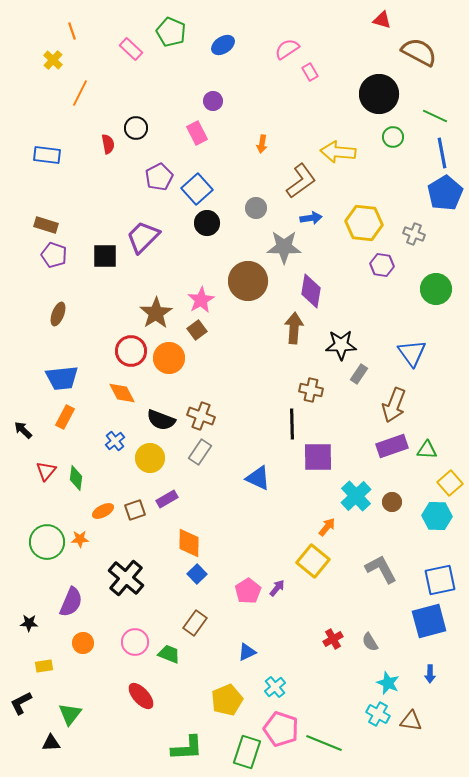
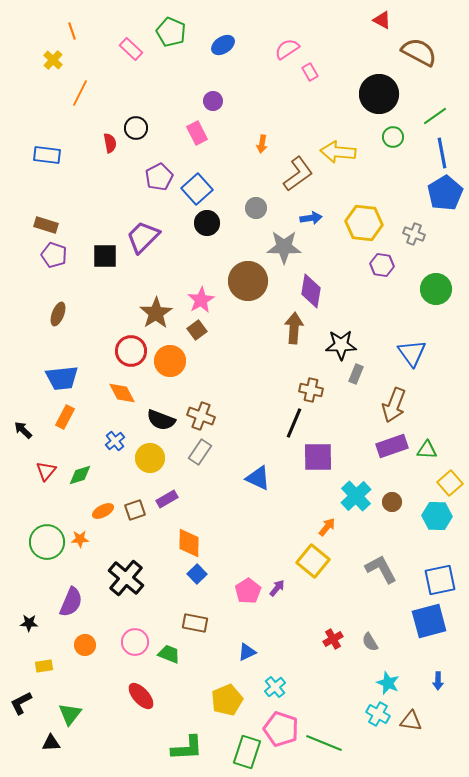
red triangle at (382, 20): rotated 12 degrees clockwise
green line at (435, 116): rotated 60 degrees counterclockwise
red semicircle at (108, 144): moved 2 px right, 1 px up
brown L-shape at (301, 181): moved 3 px left, 7 px up
orange circle at (169, 358): moved 1 px right, 3 px down
gray rectangle at (359, 374): moved 3 px left; rotated 12 degrees counterclockwise
black line at (292, 424): moved 2 px right, 1 px up; rotated 24 degrees clockwise
green diamond at (76, 478): moved 4 px right, 3 px up; rotated 65 degrees clockwise
brown rectangle at (195, 623): rotated 65 degrees clockwise
orange circle at (83, 643): moved 2 px right, 2 px down
blue arrow at (430, 674): moved 8 px right, 7 px down
